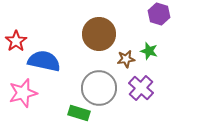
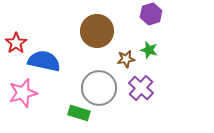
purple hexagon: moved 8 px left; rotated 25 degrees clockwise
brown circle: moved 2 px left, 3 px up
red star: moved 2 px down
green star: moved 1 px up
